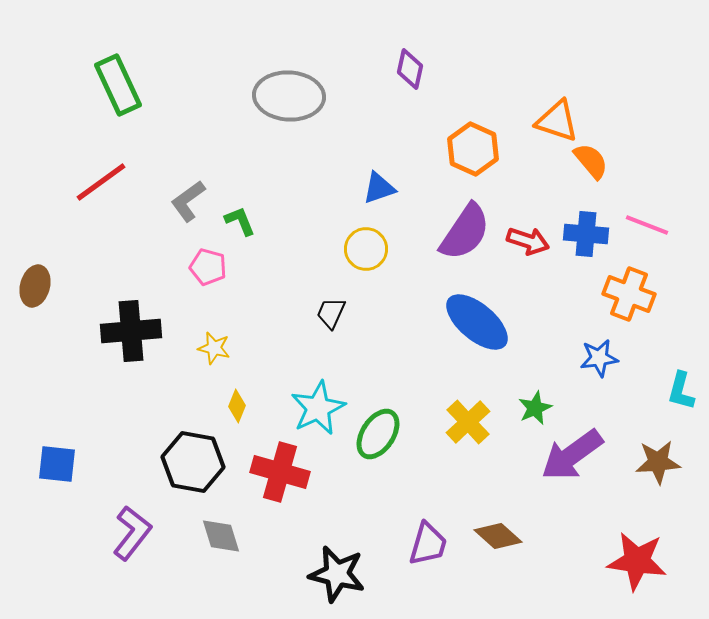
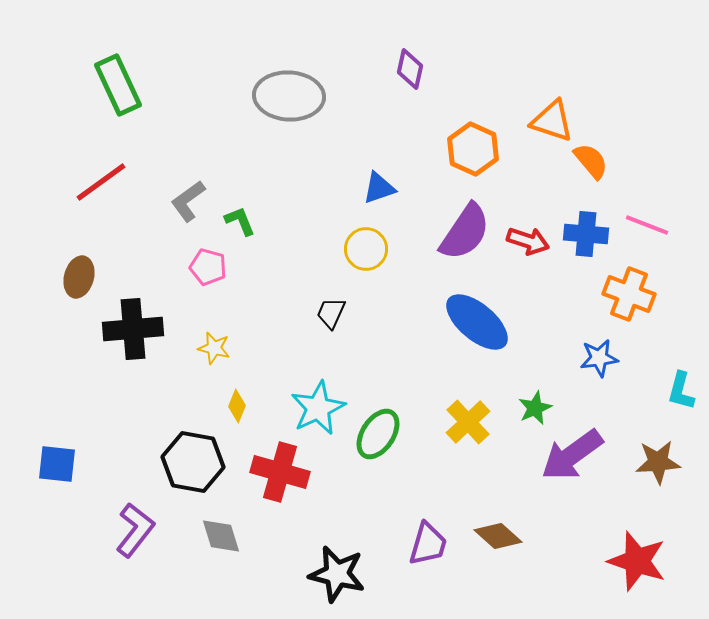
orange triangle: moved 5 px left
brown ellipse: moved 44 px right, 9 px up
black cross: moved 2 px right, 2 px up
purple L-shape: moved 3 px right, 3 px up
red star: rotated 10 degrees clockwise
